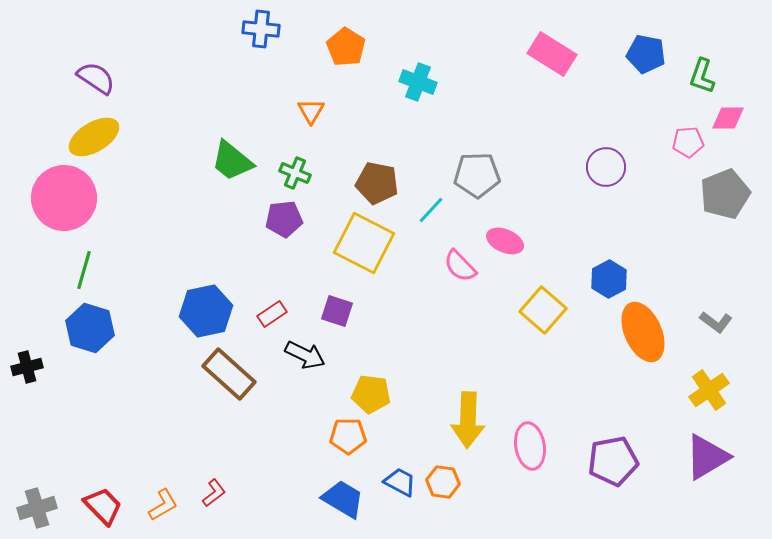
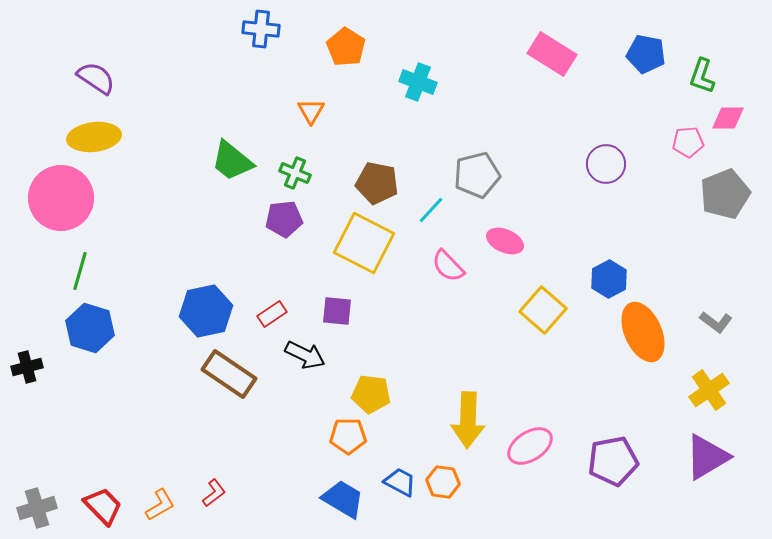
yellow ellipse at (94, 137): rotated 24 degrees clockwise
purple circle at (606, 167): moved 3 px up
gray pentagon at (477, 175): rotated 12 degrees counterclockwise
pink circle at (64, 198): moved 3 px left
pink semicircle at (460, 266): moved 12 px left
green line at (84, 270): moved 4 px left, 1 px down
purple square at (337, 311): rotated 12 degrees counterclockwise
brown rectangle at (229, 374): rotated 8 degrees counterclockwise
pink ellipse at (530, 446): rotated 66 degrees clockwise
orange L-shape at (163, 505): moved 3 px left
